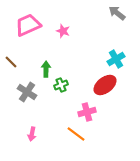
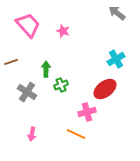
pink trapezoid: rotated 72 degrees clockwise
brown line: rotated 64 degrees counterclockwise
red ellipse: moved 4 px down
orange line: rotated 12 degrees counterclockwise
